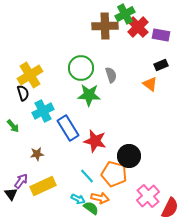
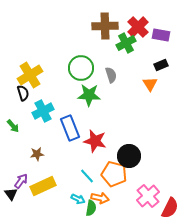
green cross: moved 1 px right, 29 px down
orange triangle: rotated 21 degrees clockwise
blue rectangle: moved 2 px right; rotated 10 degrees clockwise
green semicircle: rotated 63 degrees clockwise
